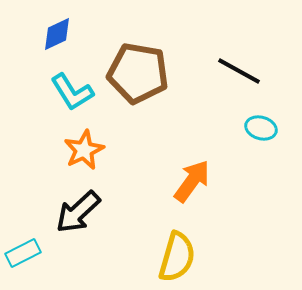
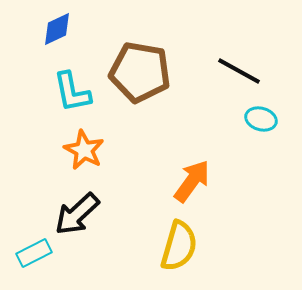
blue diamond: moved 5 px up
brown pentagon: moved 2 px right, 1 px up
cyan L-shape: rotated 21 degrees clockwise
cyan ellipse: moved 9 px up
orange star: rotated 18 degrees counterclockwise
black arrow: moved 1 px left, 2 px down
cyan rectangle: moved 11 px right
yellow semicircle: moved 2 px right, 11 px up
